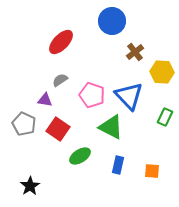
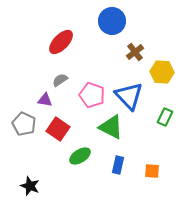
black star: rotated 18 degrees counterclockwise
